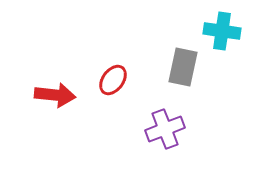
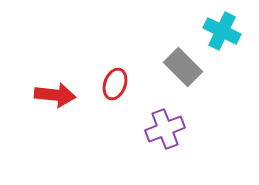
cyan cross: rotated 18 degrees clockwise
gray rectangle: rotated 57 degrees counterclockwise
red ellipse: moved 2 px right, 4 px down; rotated 16 degrees counterclockwise
